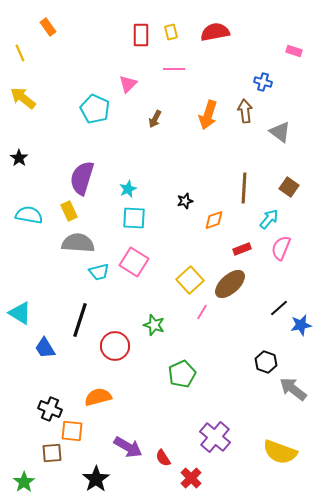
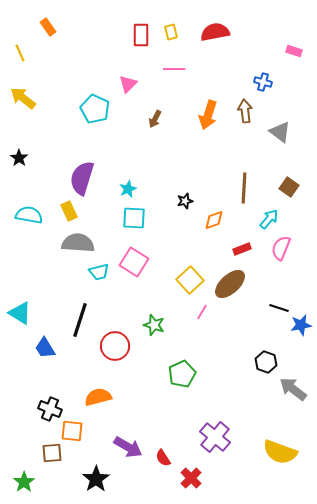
black line at (279, 308): rotated 60 degrees clockwise
